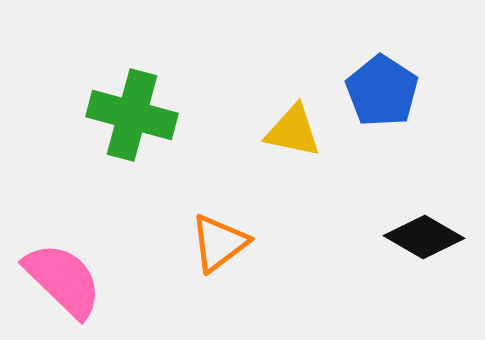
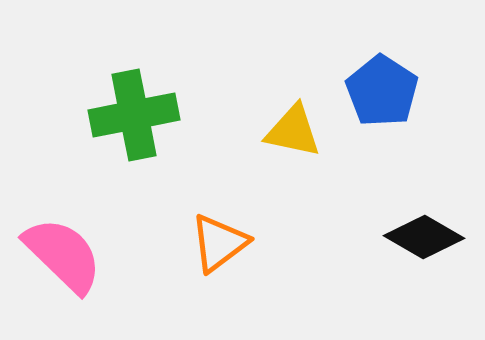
green cross: moved 2 px right; rotated 26 degrees counterclockwise
pink semicircle: moved 25 px up
